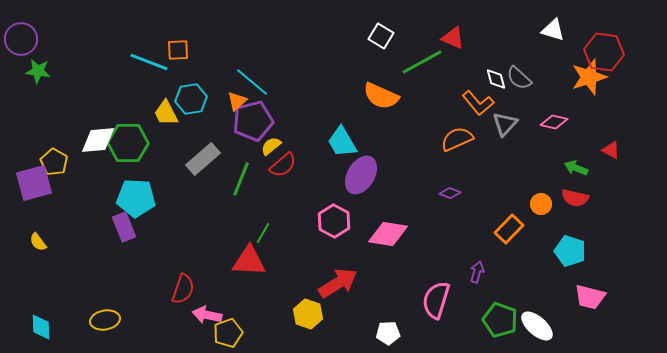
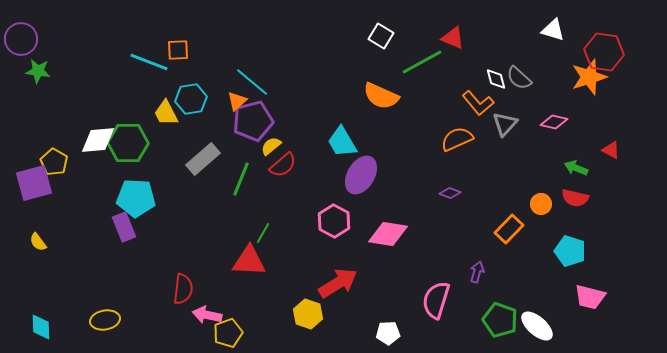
red semicircle at (183, 289): rotated 12 degrees counterclockwise
